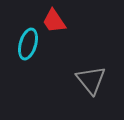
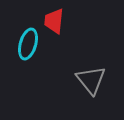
red trapezoid: rotated 40 degrees clockwise
